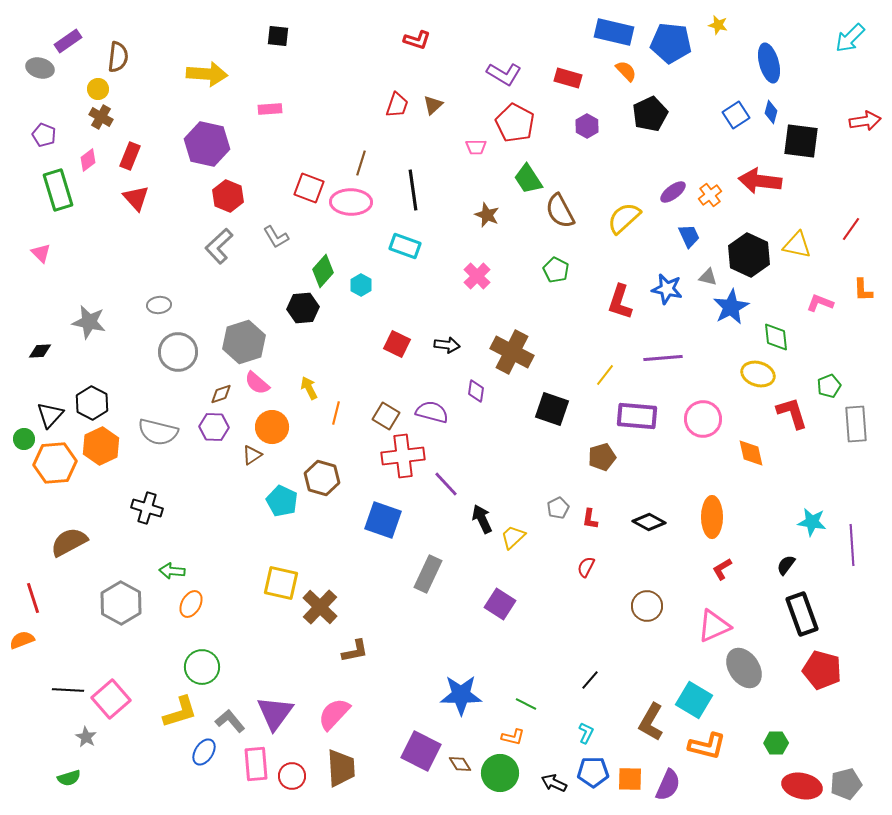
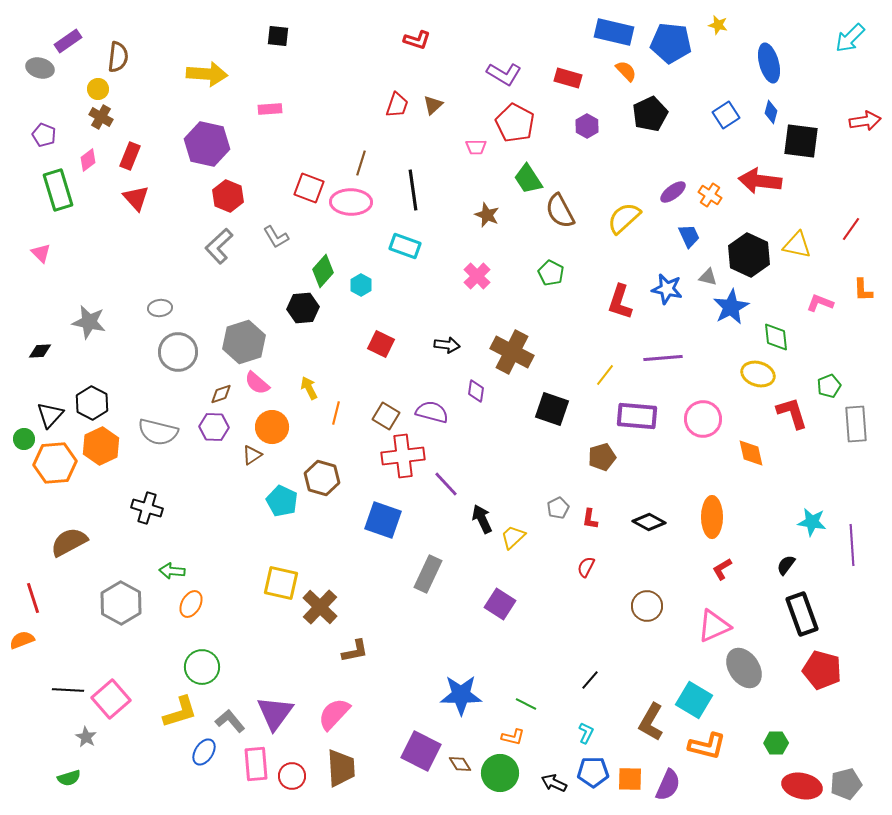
blue square at (736, 115): moved 10 px left
orange cross at (710, 195): rotated 20 degrees counterclockwise
green pentagon at (556, 270): moved 5 px left, 3 px down
gray ellipse at (159, 305): moved 1 px right, 3 px down
red square at (397, 344): moved 16 px left
